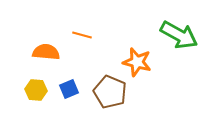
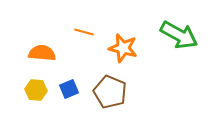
orange line: moved 2 px right, 3 px up
orange semicircle: moved 4 px left, 1 px down
orange star: moved 14 px left, 14 px up
